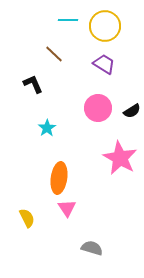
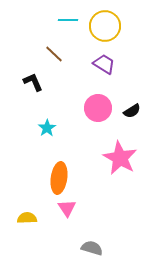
black L-shape: moved 2 px up
yellow semicircle: rotated 66 degrees counterclockwise
